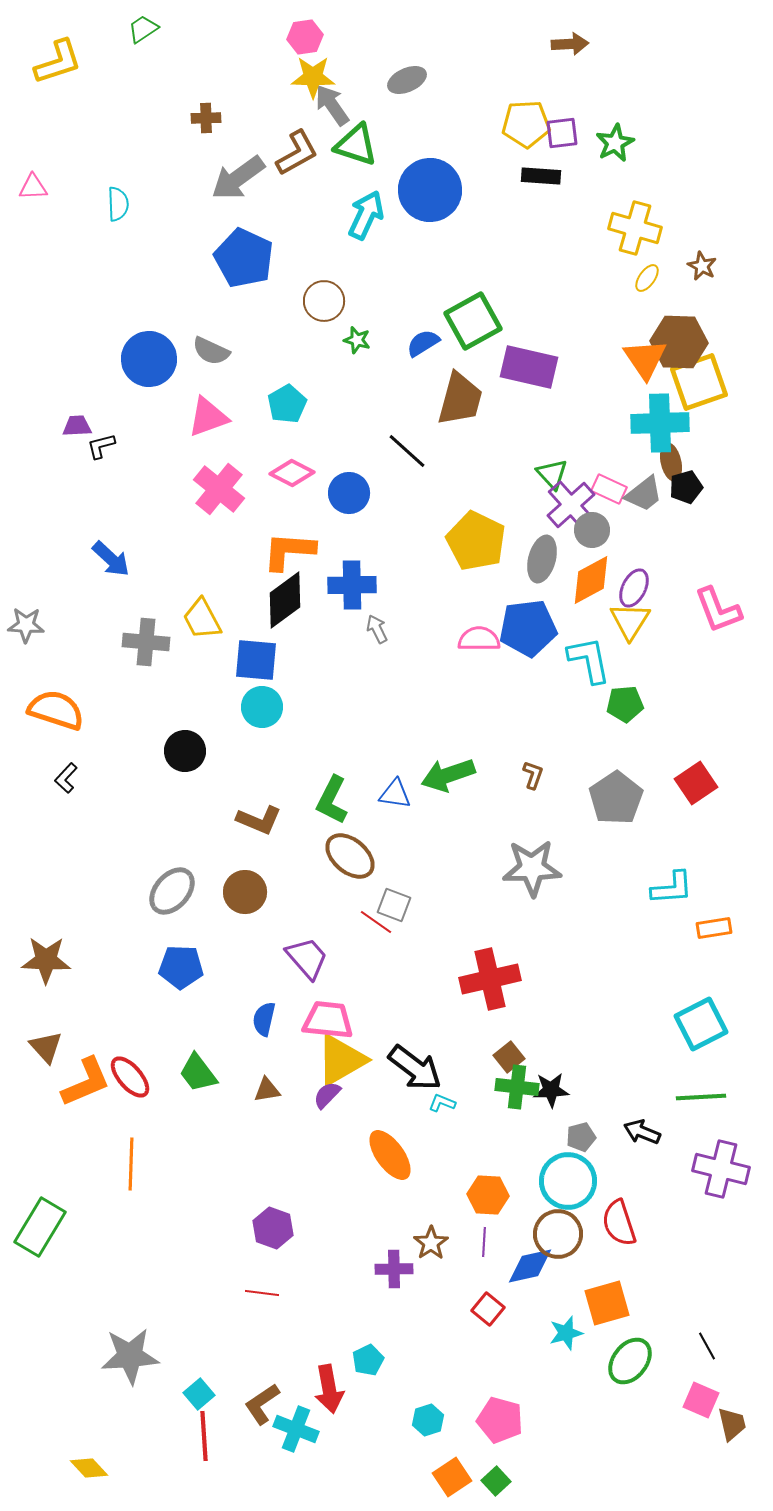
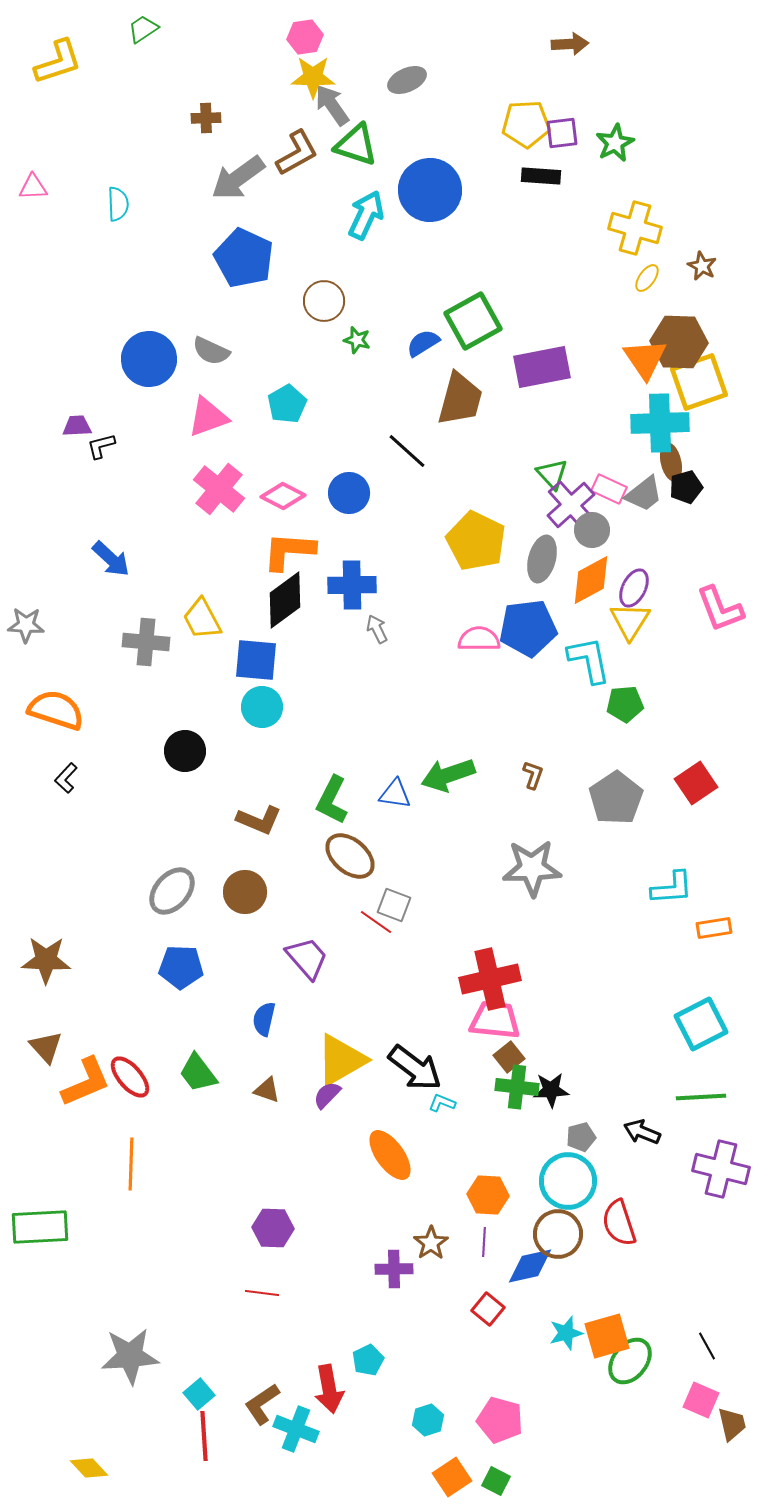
purple rectangle at (529, 367): moved 13 px right; rotated 24 degrees counterclockwise
pink diamond at (292, 473): moved 9 px left, 23 px down
pink L-shape at (718, 610): moved 2 px right, 1 px up
pink trapezoid at (328, 1020): moved 167 px right
brown triangle at (267, 1090): rotated 28 degrees clockwise
green rectangle at (40, 1227): rotated 56 degrees clockwise
purple hexagon at (273, 1228): rotated 18 degrees counterclockwise
orange square at (607, 1303): moved 33 px down
green square at (496, 1481): rotated 20 degrees counterclockwise
